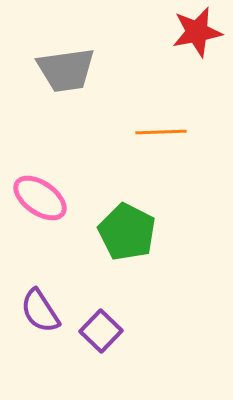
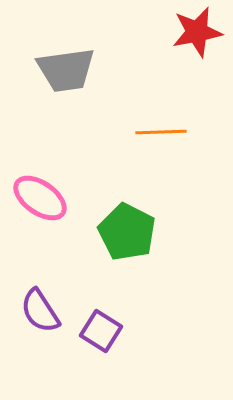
purple square: rotated 12 degrees counterclockwise
